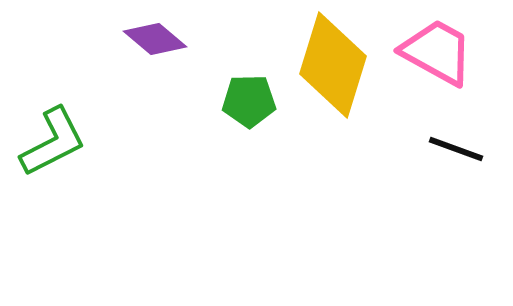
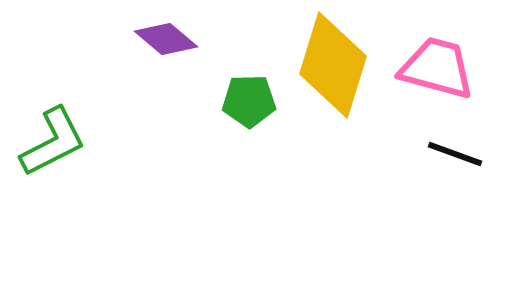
purple diamond: moved 11 px right
pink trapezoid: moved 16 px down; rotated 14 degrees counterclockwise
black line: moved 1 px left, 5 px down
